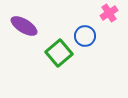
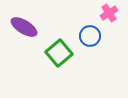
purple ellipse: moved 1 px down
blue circle: moved 5 px right
